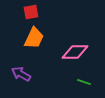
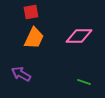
pink diamond: moved 4 px right, 16 px up
